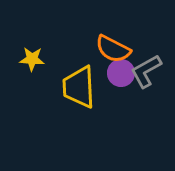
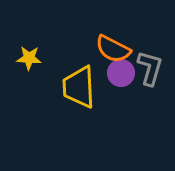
yellow star: moved 3 px left, 1 px up
gray L-shape: moved 4 px right, 3 px up; rotated 135 degrees clockwise
